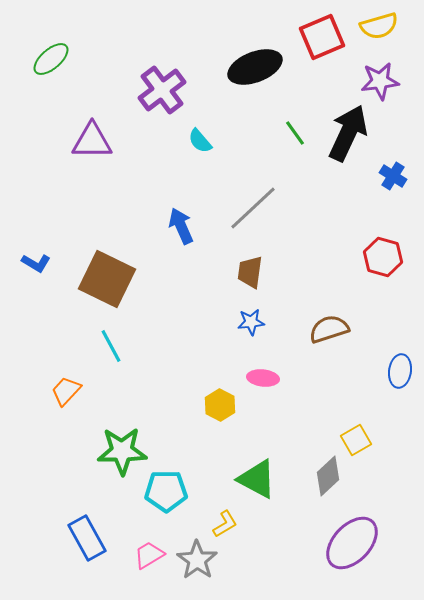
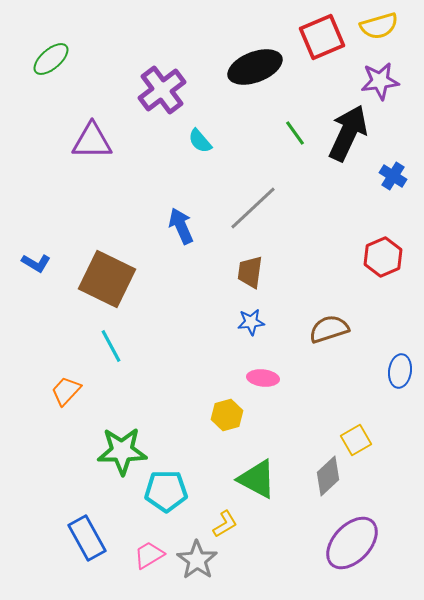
red hexagon: rotated 21 degrees clockwise
yellow hexagon: moved 7 px right, 10 px down; rotated 16 degrees clockwise
